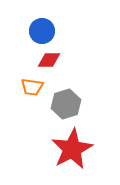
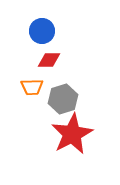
orange trapezoid: rotated 10 degrees counterclockwise
gray hexagon: moved 3 px left, 5 px up
red star: moved 15 px up
